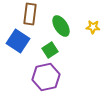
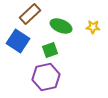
brown rectangle: rotated 40 degrees clockwise
green ellipse: rotated 35 degrees counterclockwise
green square: rotated 14 degrees clockwise
